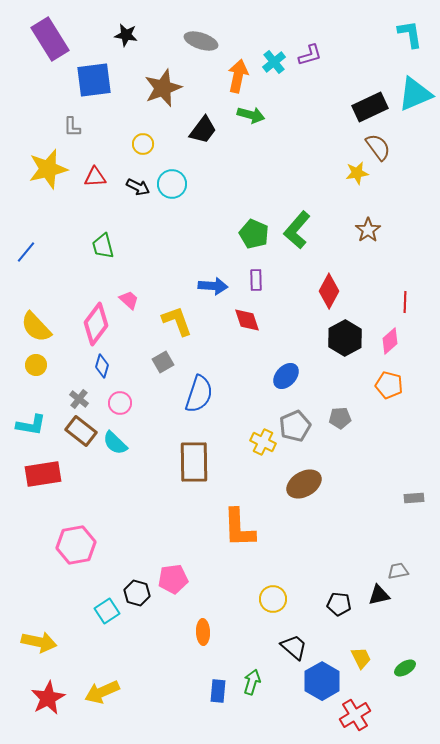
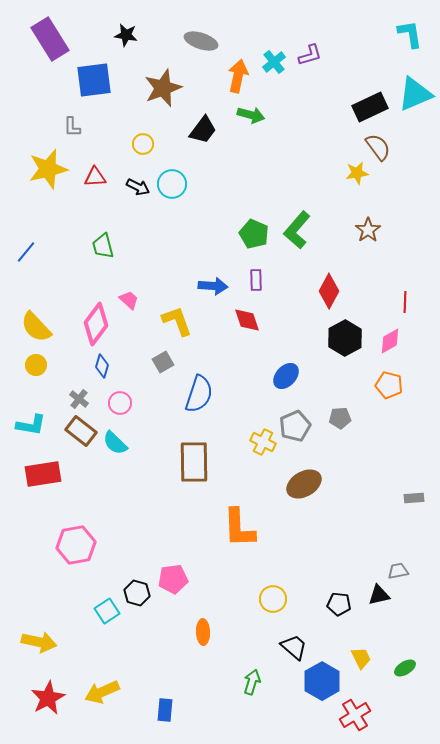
pink diamond at (390, 341): rotated 12 degrees clockwise
blue rectangle at (218, 691): moved 53 px left, 19 px down
